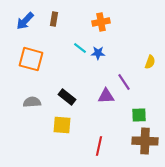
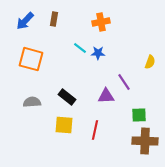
yellow square: moved 2 px right
red line: moved 4 px left, 16 px up
